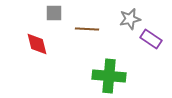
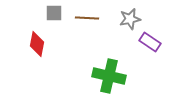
brown line: moved 11 px up
purple rectangle: moved 1 px left, 3 px down
red diamond: rotated 25 degrees clockwise
green cross: rotated 8 degrees clockwise
